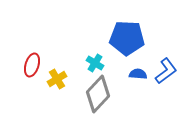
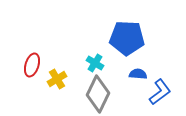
blue L-shape: moved 6 px left, 21 px down
gray diamond: rotated 18 degrees counterclockwise
